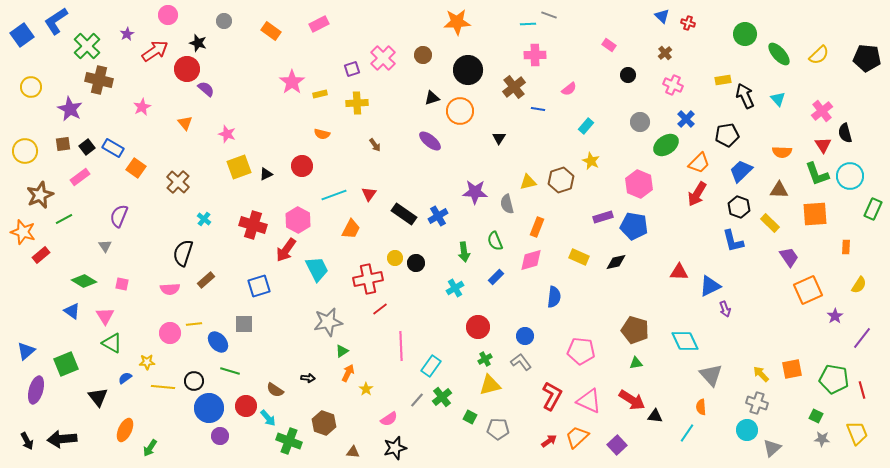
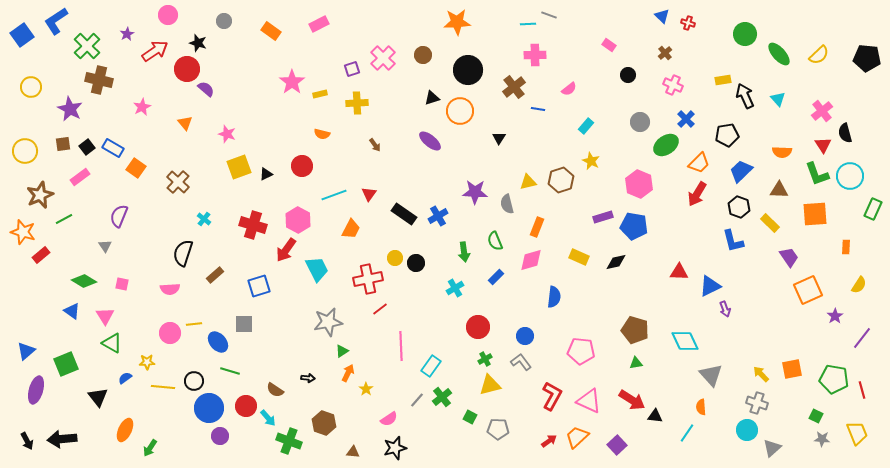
brown rectangle at (206, 280): moved 9 px right, 5 px up
